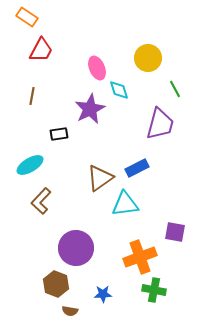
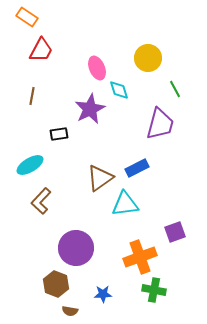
purple square: rotated 30 degrees counterclockwise
